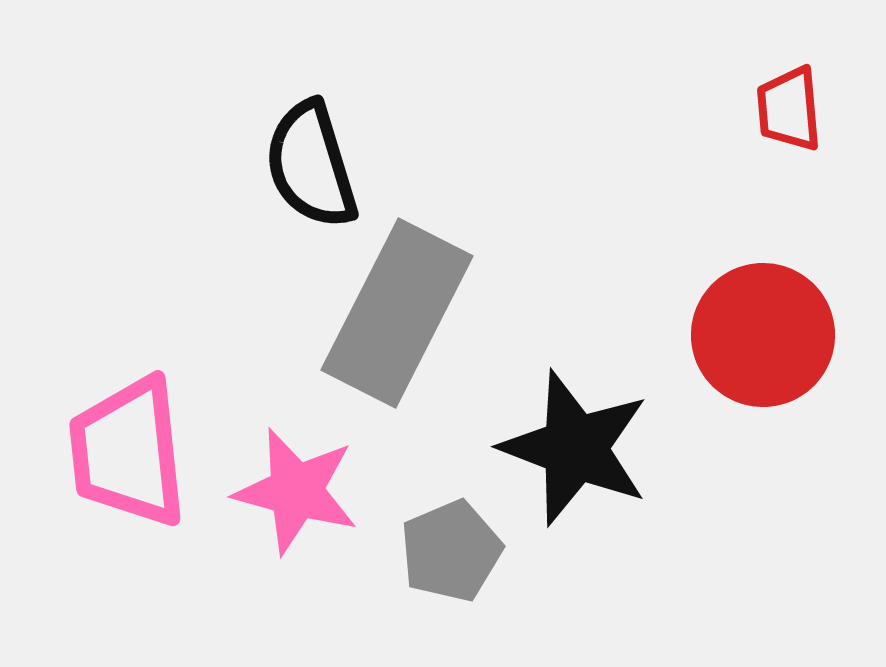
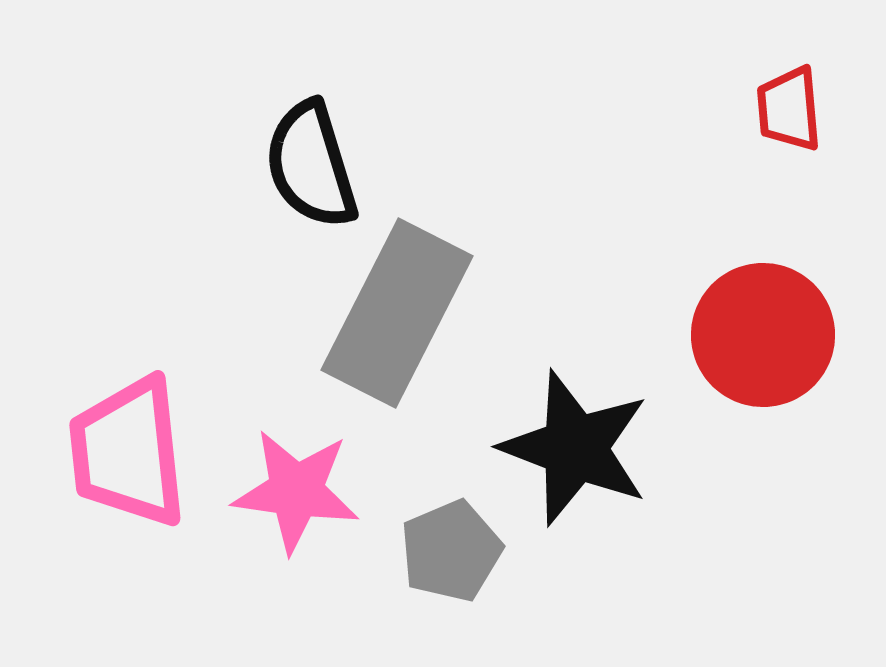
pink star: rotated 7 degrees counterclockwise
